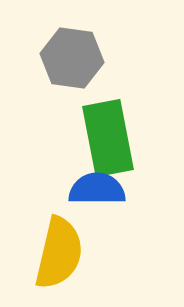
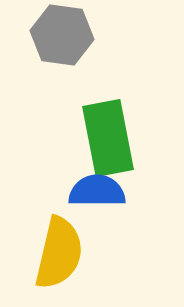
gray hexagon: moved 10 px left, 23 px up
blue semicircle: moved 2 px down
